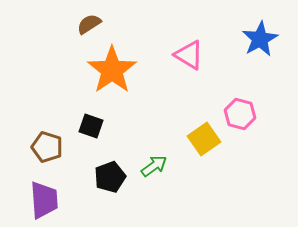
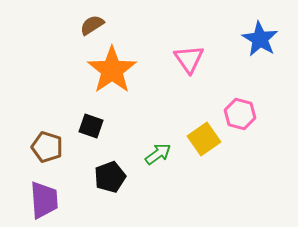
brown semicircle: moved 3 px right, 1 px down
blue star: rotated 12 degrees counterclockwise
pink triangle: moved 4 px down; rotated 24 degrees clockwise
green arrow: moved 4 px right, 12 px up
